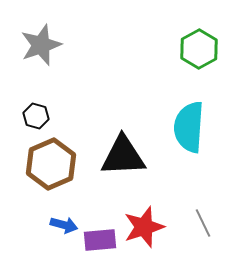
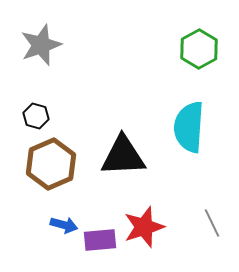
gray line: moved 9 px right
